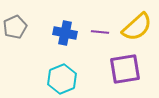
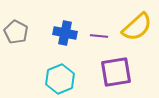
gray pentagon: moved 1 px right, 5 px down; rotated 20 degrees counterclockwise
purple line: moved 1 px left, 4 px down
purple square: moved 9 px left, 3 px down
cyan hexagon: moved 2 px left
